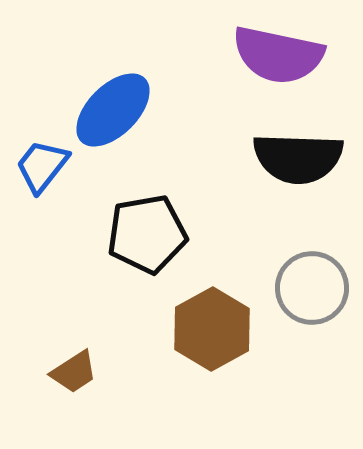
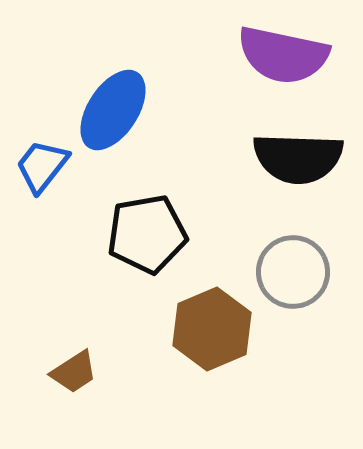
purple semicircle: moved 5 px right
blue ellipse: rotated 12 degrees counterclockwise
gray circle: moved 19 px left, 16 px up
brown hexagon: rotated 6 degrees clockwise
